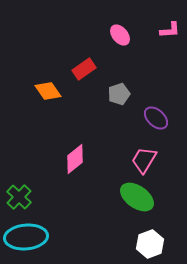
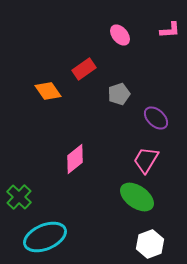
pink trapezoid: moved 2 px right
cyan ellipse: moved 19 px right; rotated 18 degrees counterclockwise
